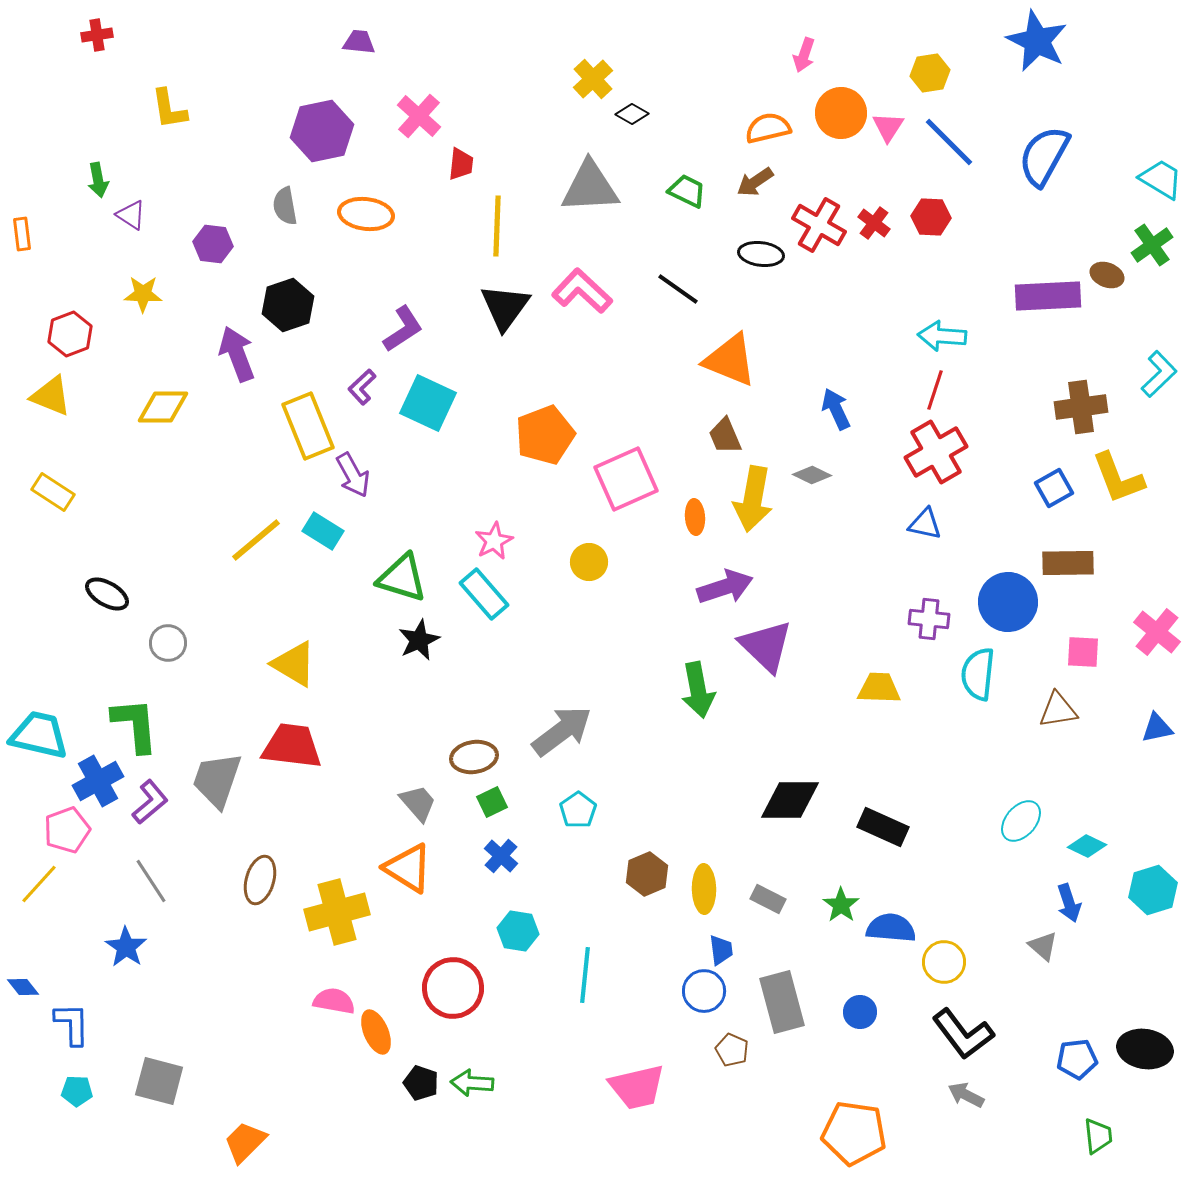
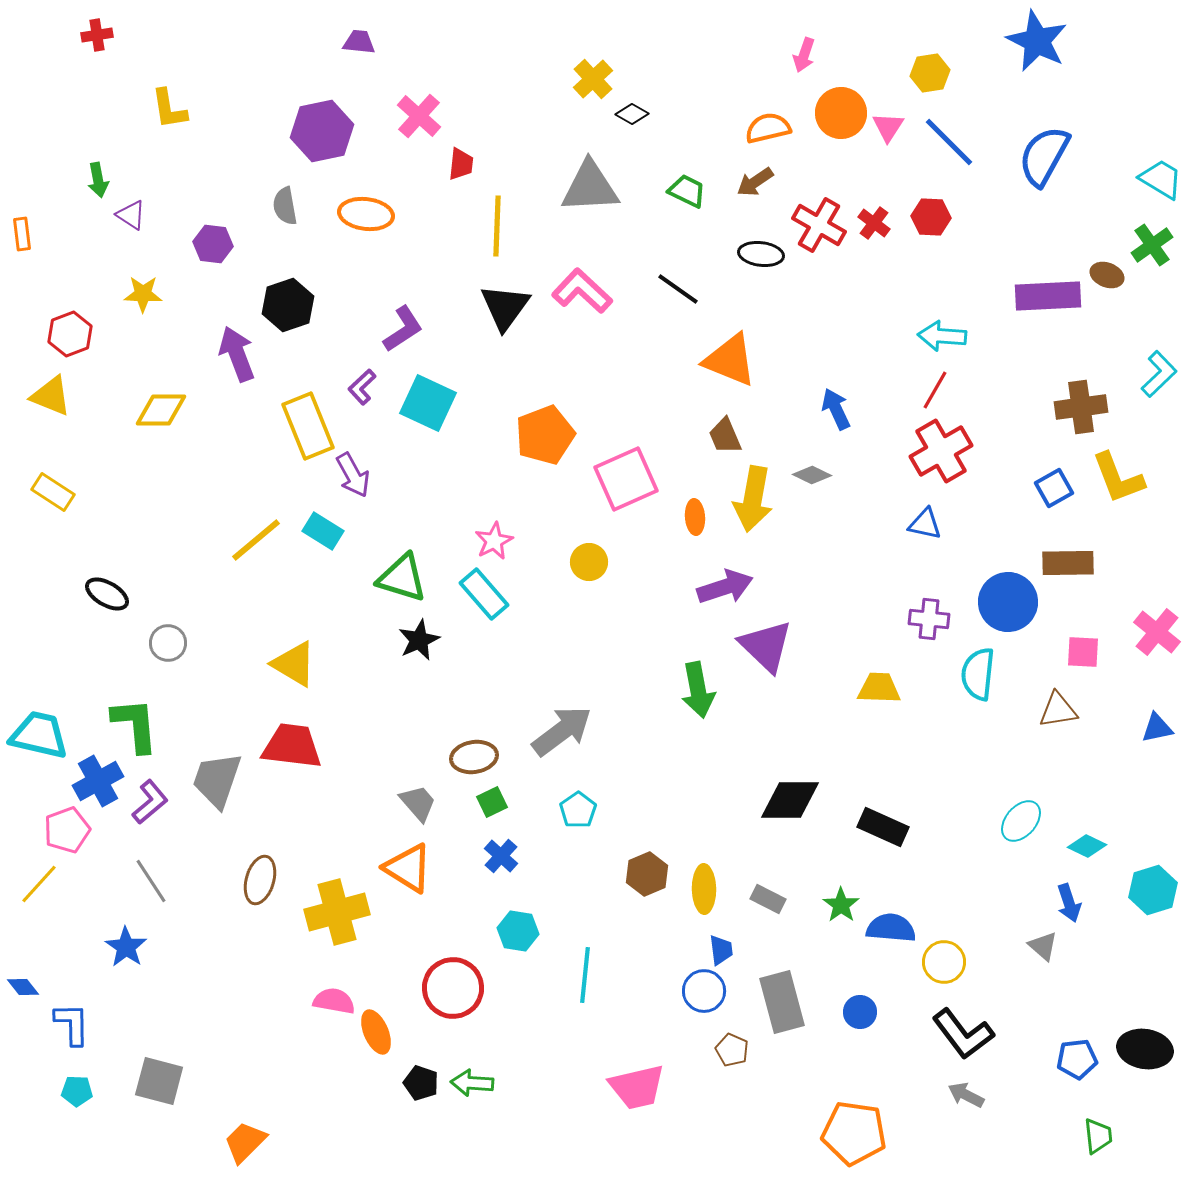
red line at (935, 390): rotated 12 degrees clockwise
yellow diamond at (163, 407): moved 2 px left, 3 px down
red cross at (936, 452): moved 5 px right, 1 px up
